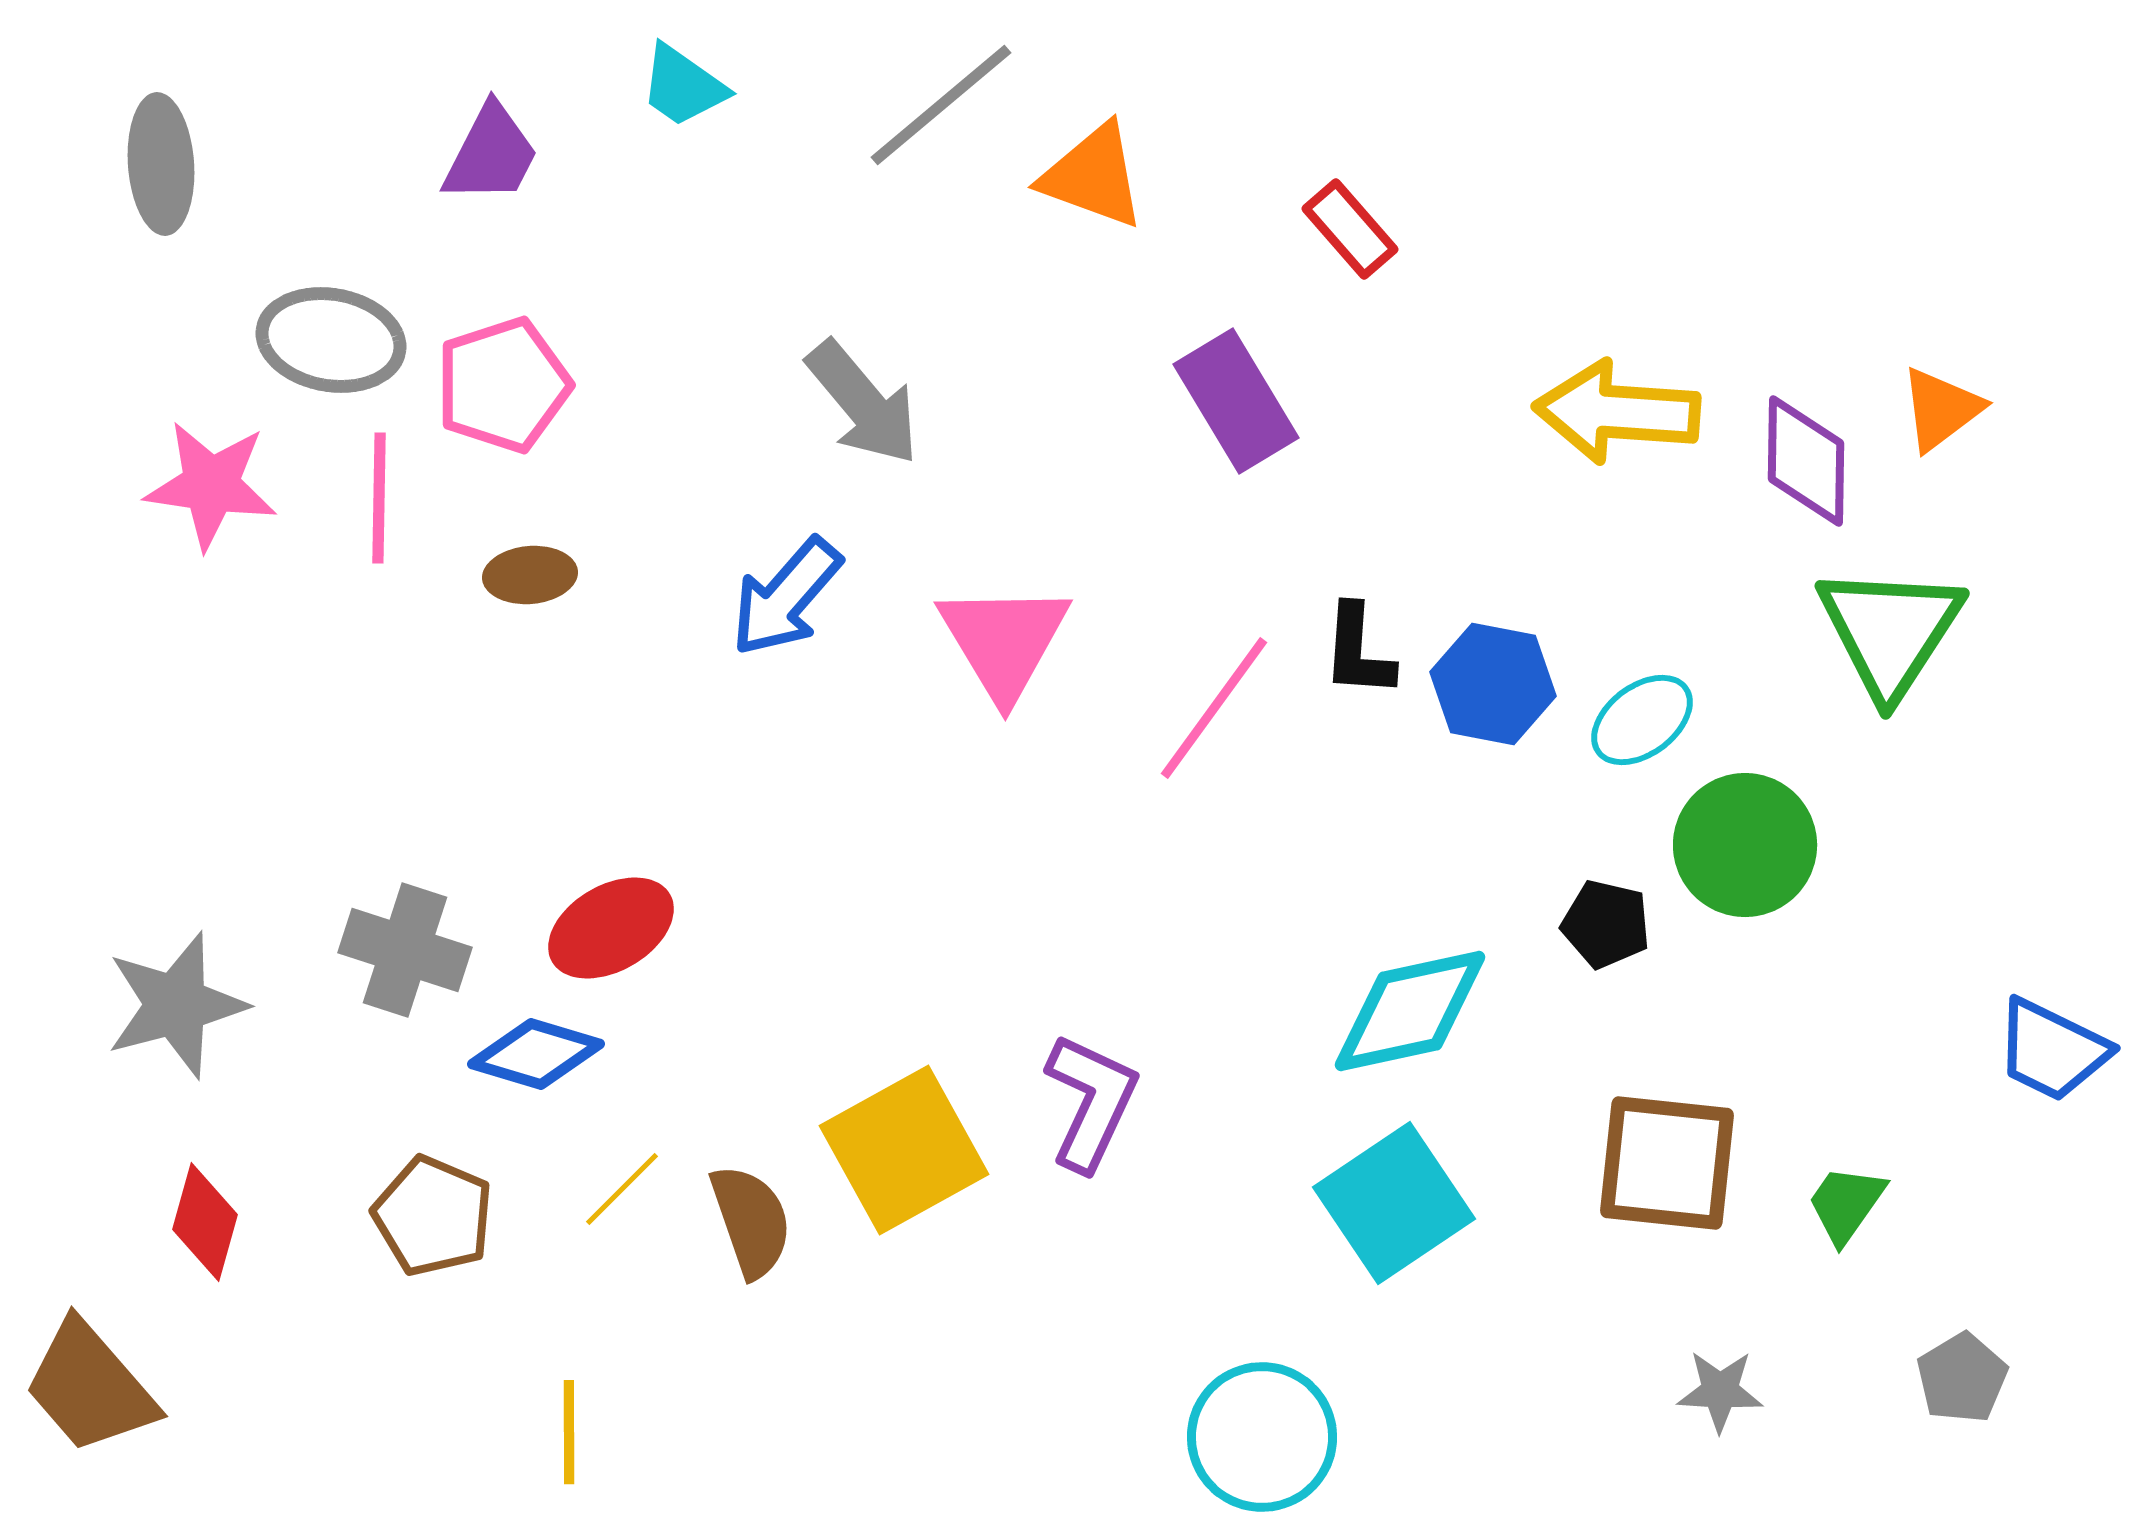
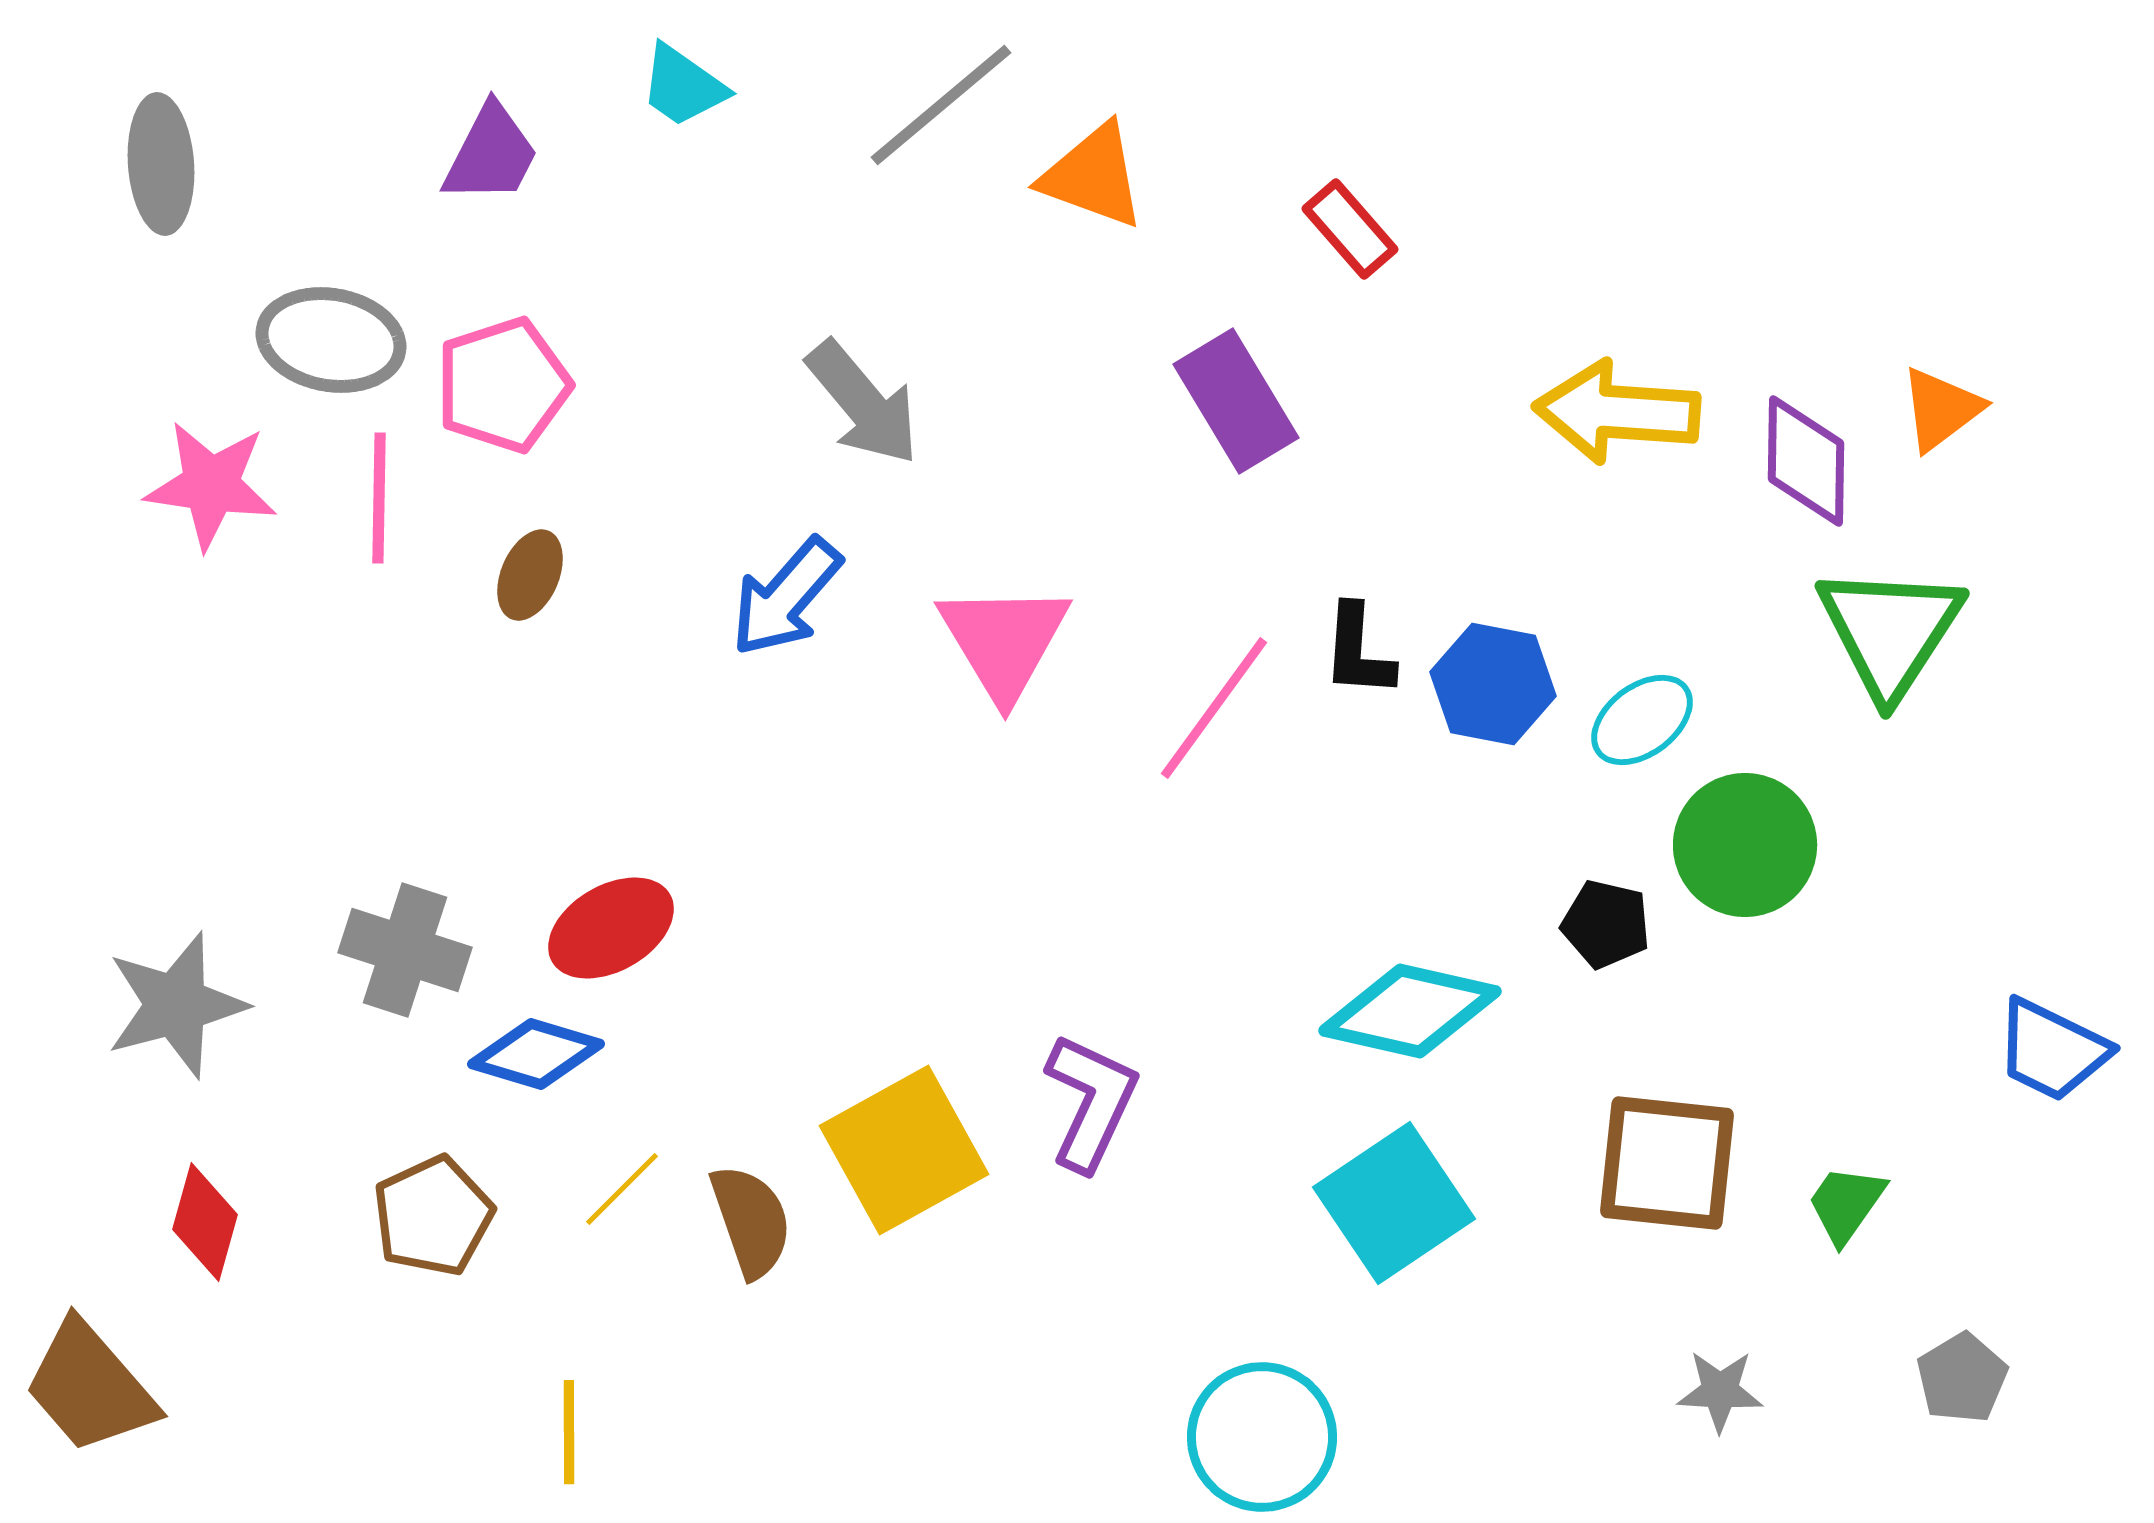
brown ellipse at (530, 575): rotated 62 degrees counterclockwise
cyan diamond at (1410, 1011): rotated 25 degrees clockwise
brown pentagon at (433, 1216): rotated 24 degrees clockwise
